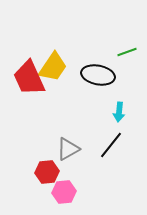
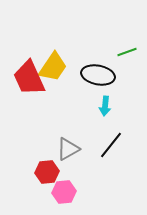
cyan arrow: moved 14 px left, 6 px up
